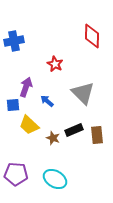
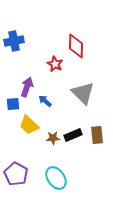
red diamond: moved 16 px left, 10 px down
purple arrow: moved 1 px right
blue arrow: moved 2 px left
blue square: moved 1 px up
black rectangle: moved 1 px left, 5 px down
brown star: rotated 24 degrees counterclockwise
purple pentagon: rotated 25 degrees clockwise
cyan ellipse: moved 1 px right, 1 px up; rotated 25 degrees clockwise
